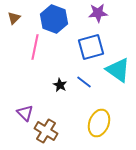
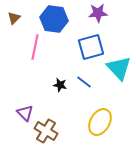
blue hexagon: rotated 12 degrees counterclockwise
cyan triangle: moved 1 px right, 2 px up; rotated 12 degrees clockwise
black star: rotated 16 degrees counterclockwise
yellow ellipse: moved 1 px right, 1 px up; rotated 8 degrees clockwise
